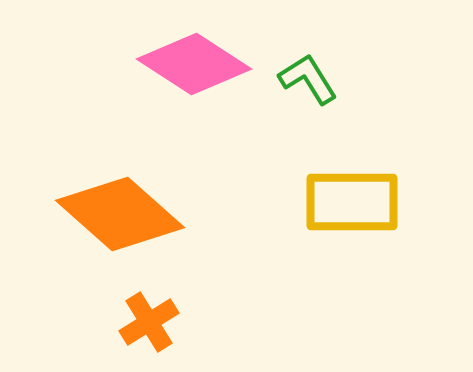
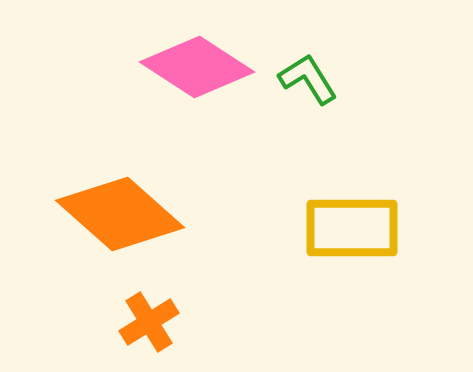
pink diamond: moved 3 px right, 3 px down
yellow rectangle: moved 26 px down
